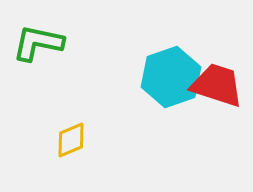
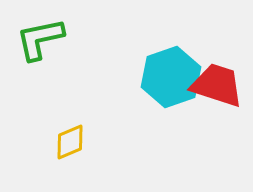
green L-shape: moved 2 px right, 4 px up; rotated 24 degrees counterclockwise
yellow diamond: moved 1 px left, 2 px down
